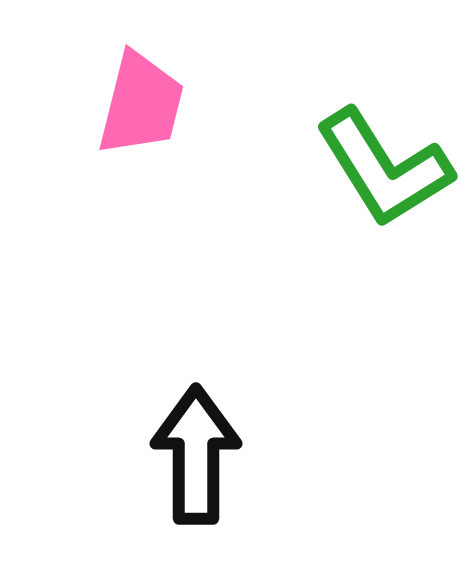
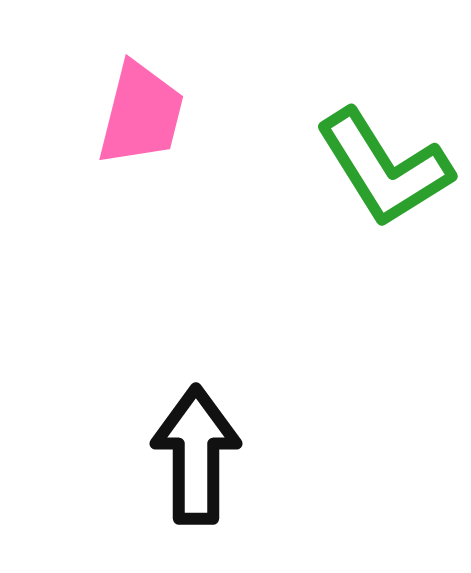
pink trapezoid: moved 10 px down
